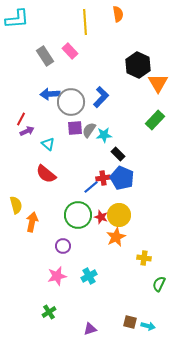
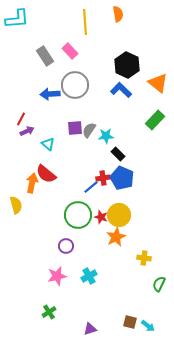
black hexagon: moved 11 px left
orange triangle: rotated 20 degrees counterclockwise
blue L-shape: moved 20 px right, 7 px up; rotated 90 degrees counterclockwise
gray circle: moved 4 px right, 17 px up
cyan star: moved 2 px right, 1 px down
orange arrow: moved 39 px up
purple circle: moved 3 px right
cyan arrow: rotated 24 degrees clockwise
